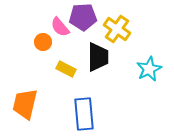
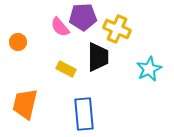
yellow cross: rotated 12 degrees counterclockwise
orange circle: moved 25 px left
